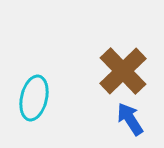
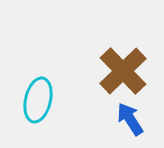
cyan ellipse: moved 4 px right, 2 px down
